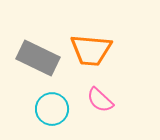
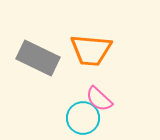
pink semicircle: moved 1 px left, 1 px up
cyan circle: moved 31 px right, 9 px down
